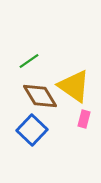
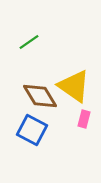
green line: moved 19 px up
blue square: rotated 16 degrees counterclockwise
